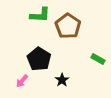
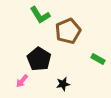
green L-shape: rotated 55 degrees clockwise
brown pentagon: moved 5 px down; rotated 15 degrees clockwise
black star: moved 1 px right, 4 px down; rotated 24 degrees clockwise
